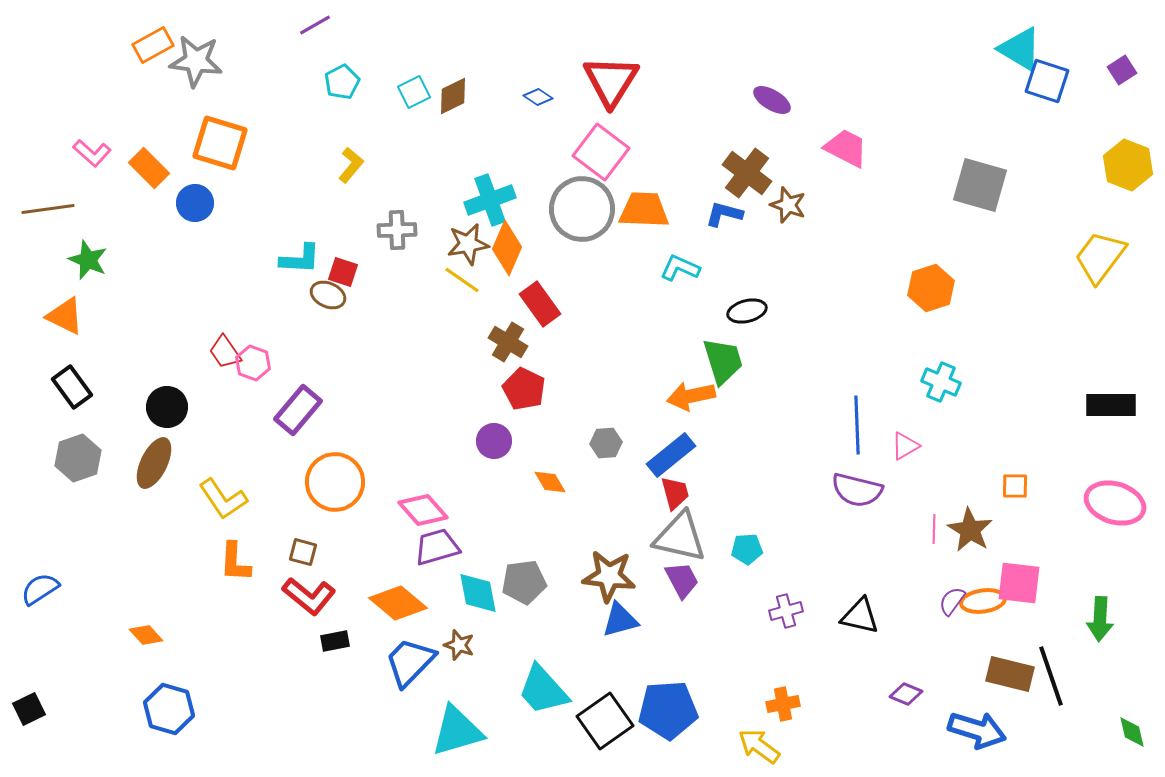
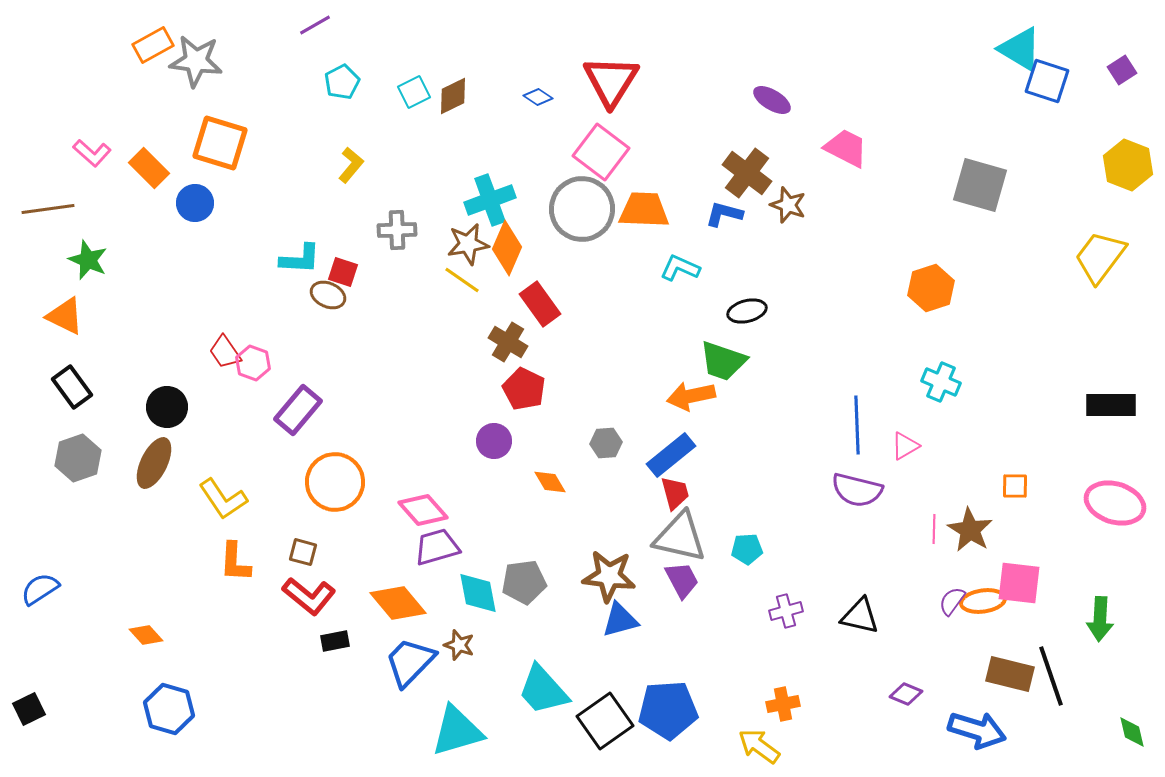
green trapezoid at (723, 361): rotated 126 degrees clockwise
orange diamond at (398, 603): rotated 10 degrees clockwise
